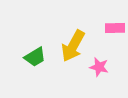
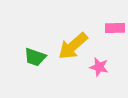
yellow arrow: rotated 20 degrees clockwise
green trapezoid: rotated 50 degrees clockwise
